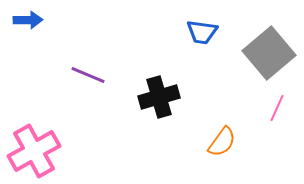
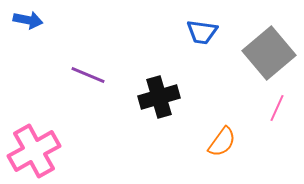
blue arrow: rotated 12 degrees clockwise
